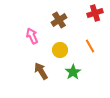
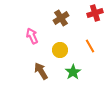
brown cross: moved 2 px right, 2 px up
